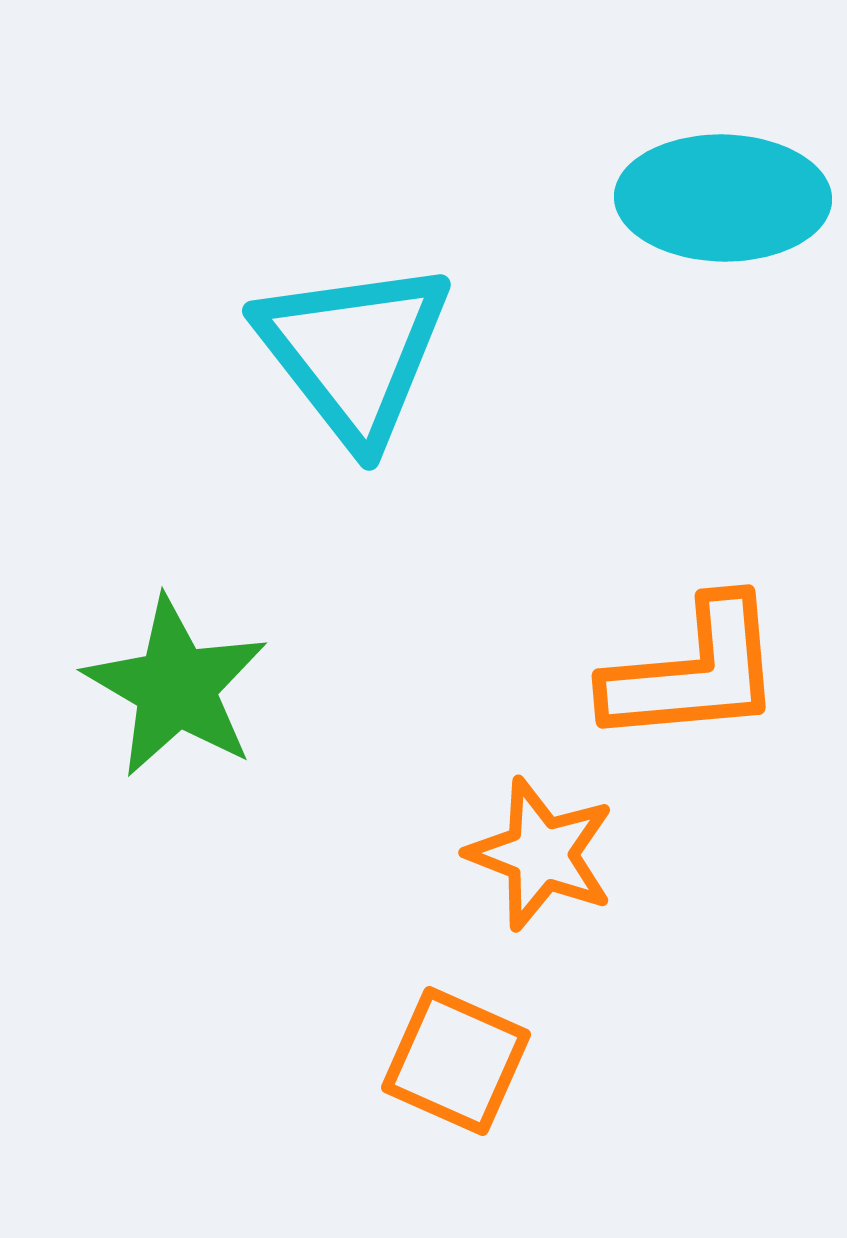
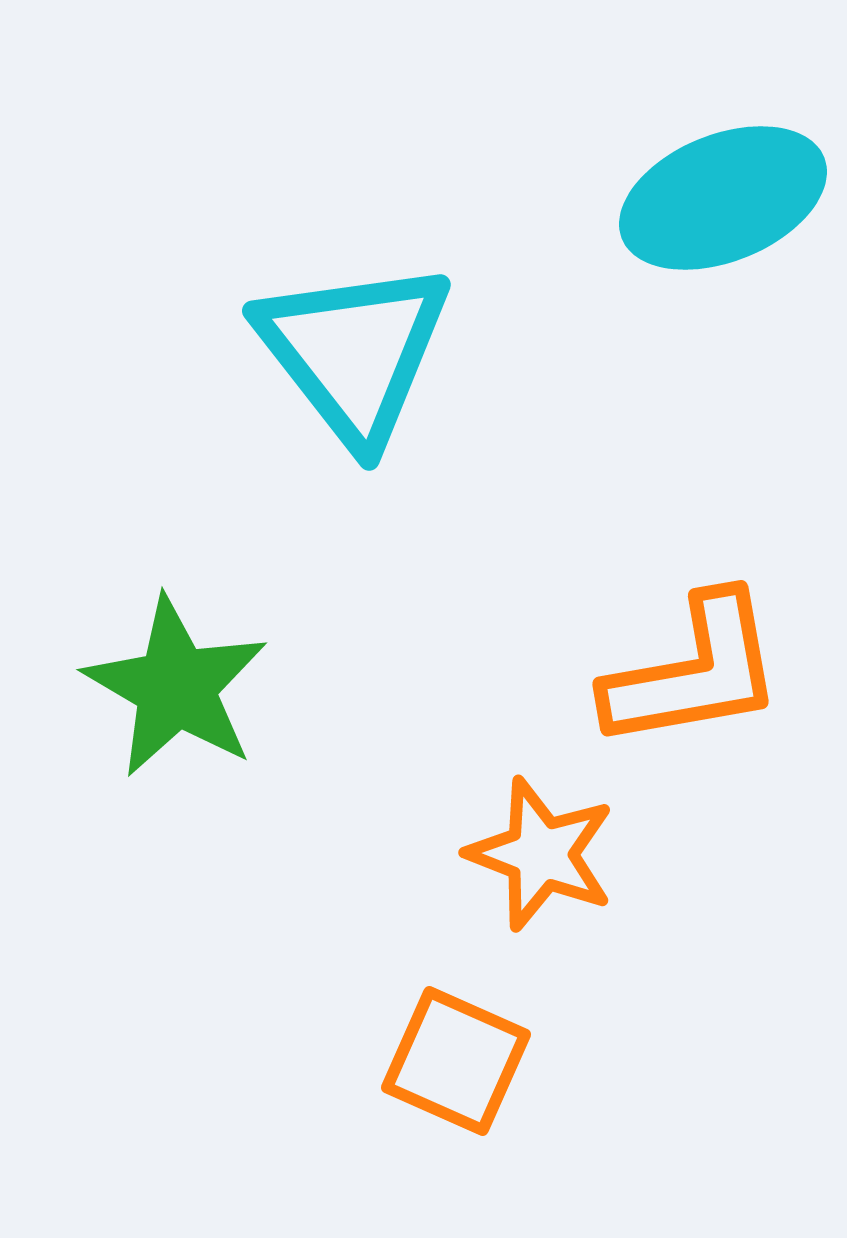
cyan ellipse: rotated 23 degrees counterclockwise
orange L-shape: rotated 5 degrees counterclockwise
